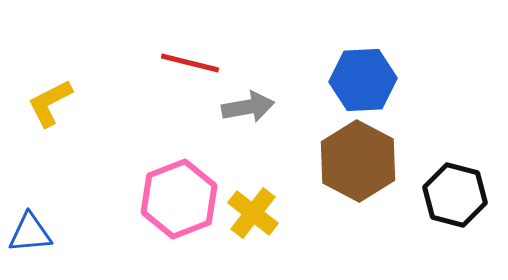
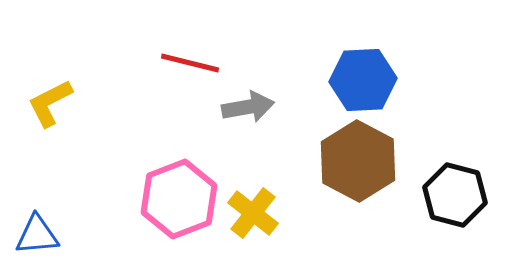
blue triangle: moved 7 px right, 2 px down
